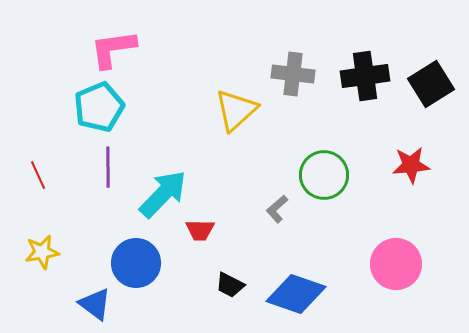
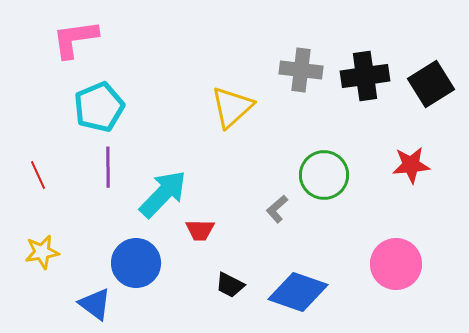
pink L-shape: moved 38 px left, 10 px up
gray cross: moved 8 px right, 4 px up
yellow triangle: moved 4 px left, 3 px up
blue diamond: moved 2 px right, 2 px up
